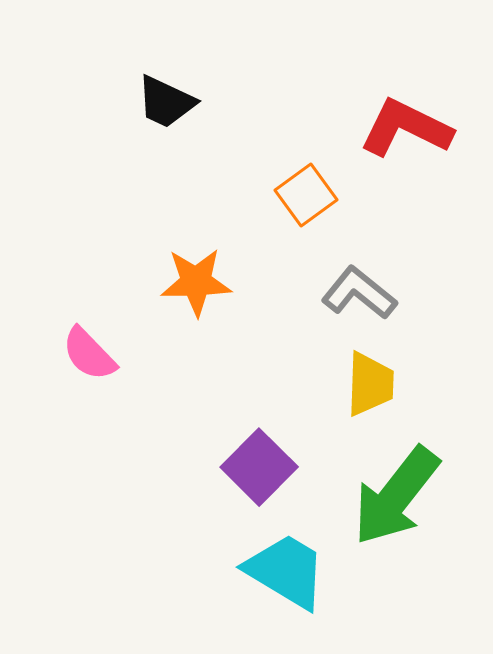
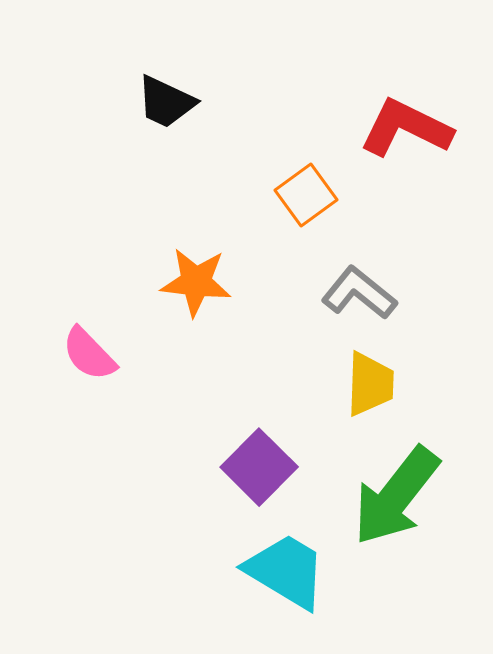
orange star: rotated 8 degrees clockwise
